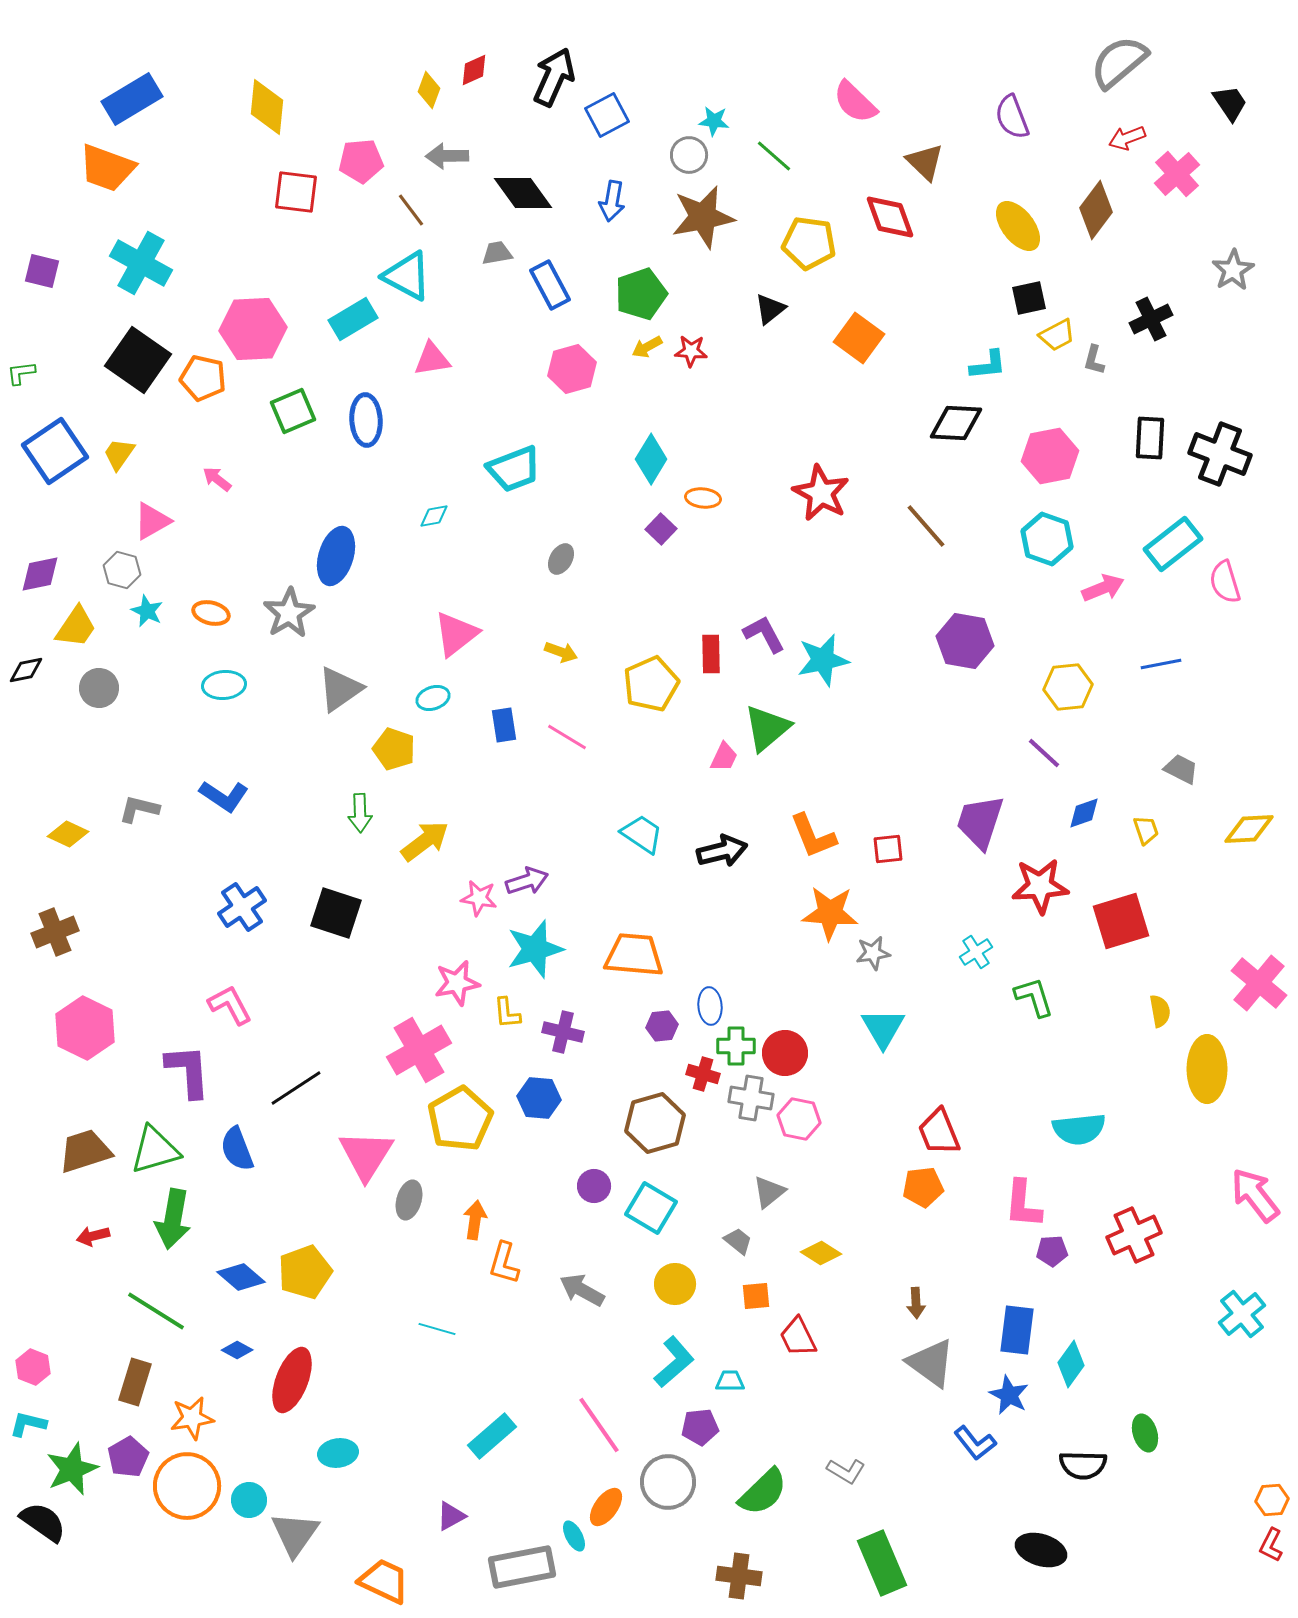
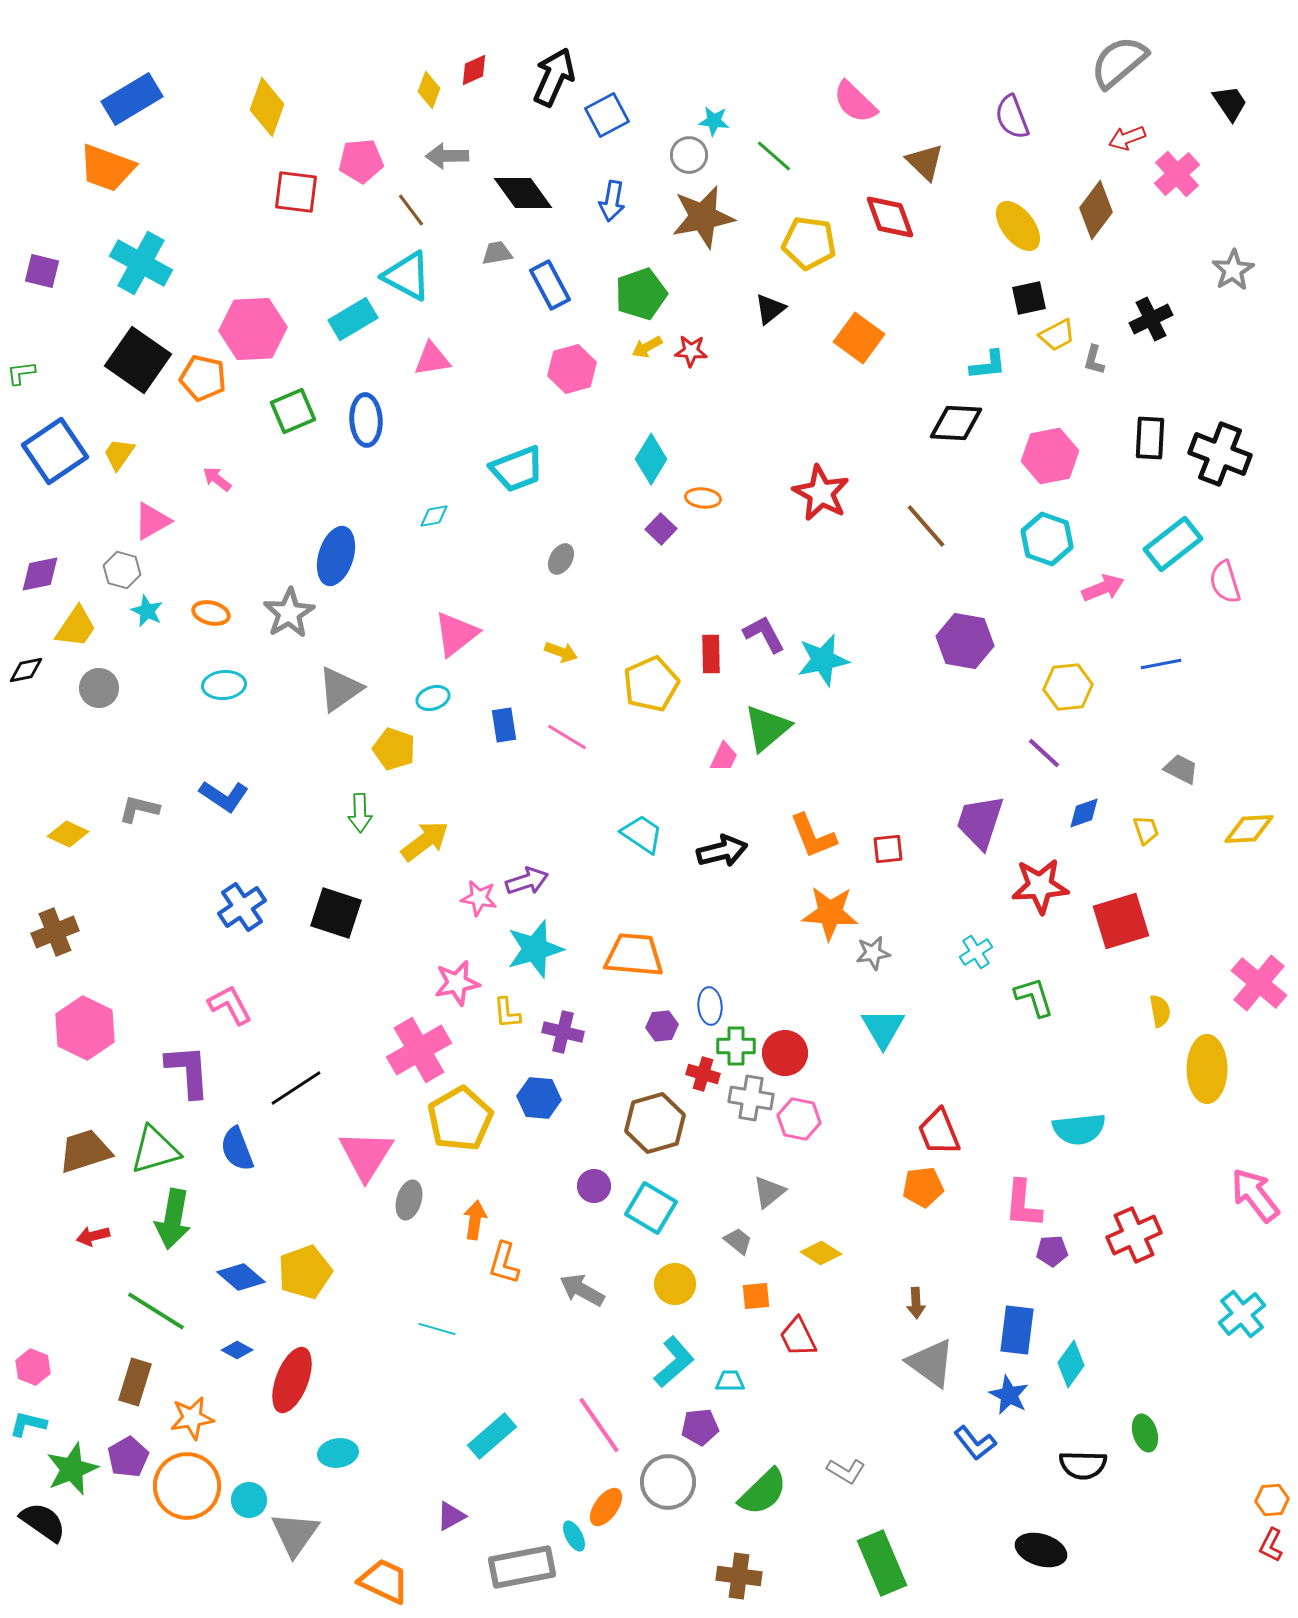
yellow diamond at (267, 107): rotated 14 degrees clockwise
cyan trapezoid at (514, 469): moved 3 px right
